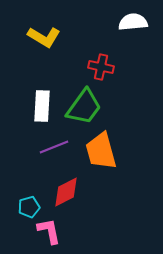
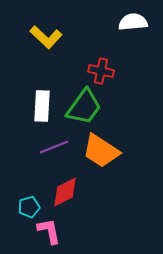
yellow L-shape: moved 2 px right; rotated 12 degrees clockwise
red cross: moved 4 px down
orange trapezoid: rotated 42 degrees counterclockwise
red diamond: moved 1 px left
